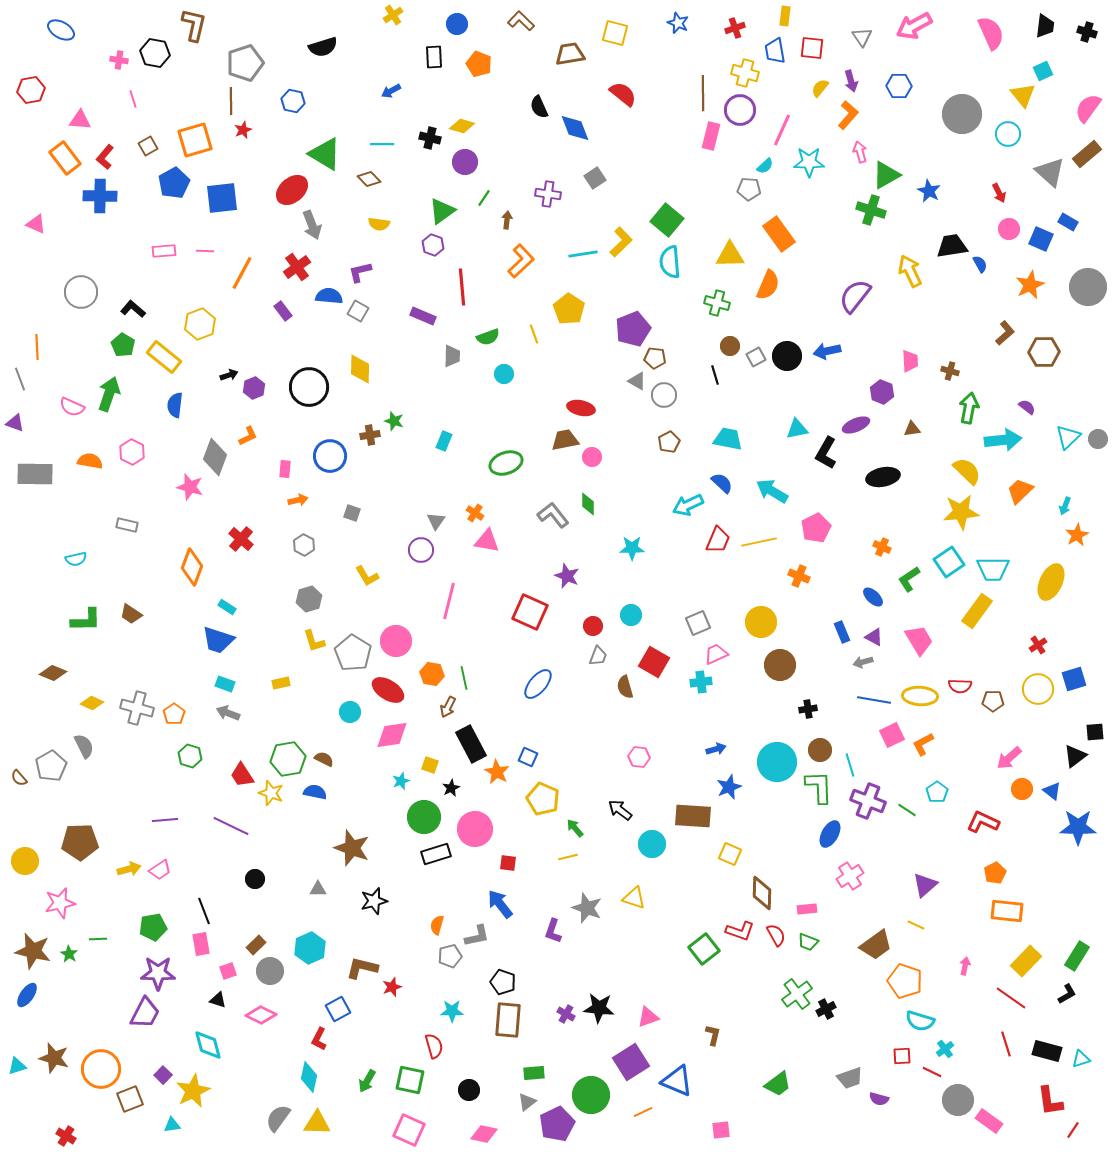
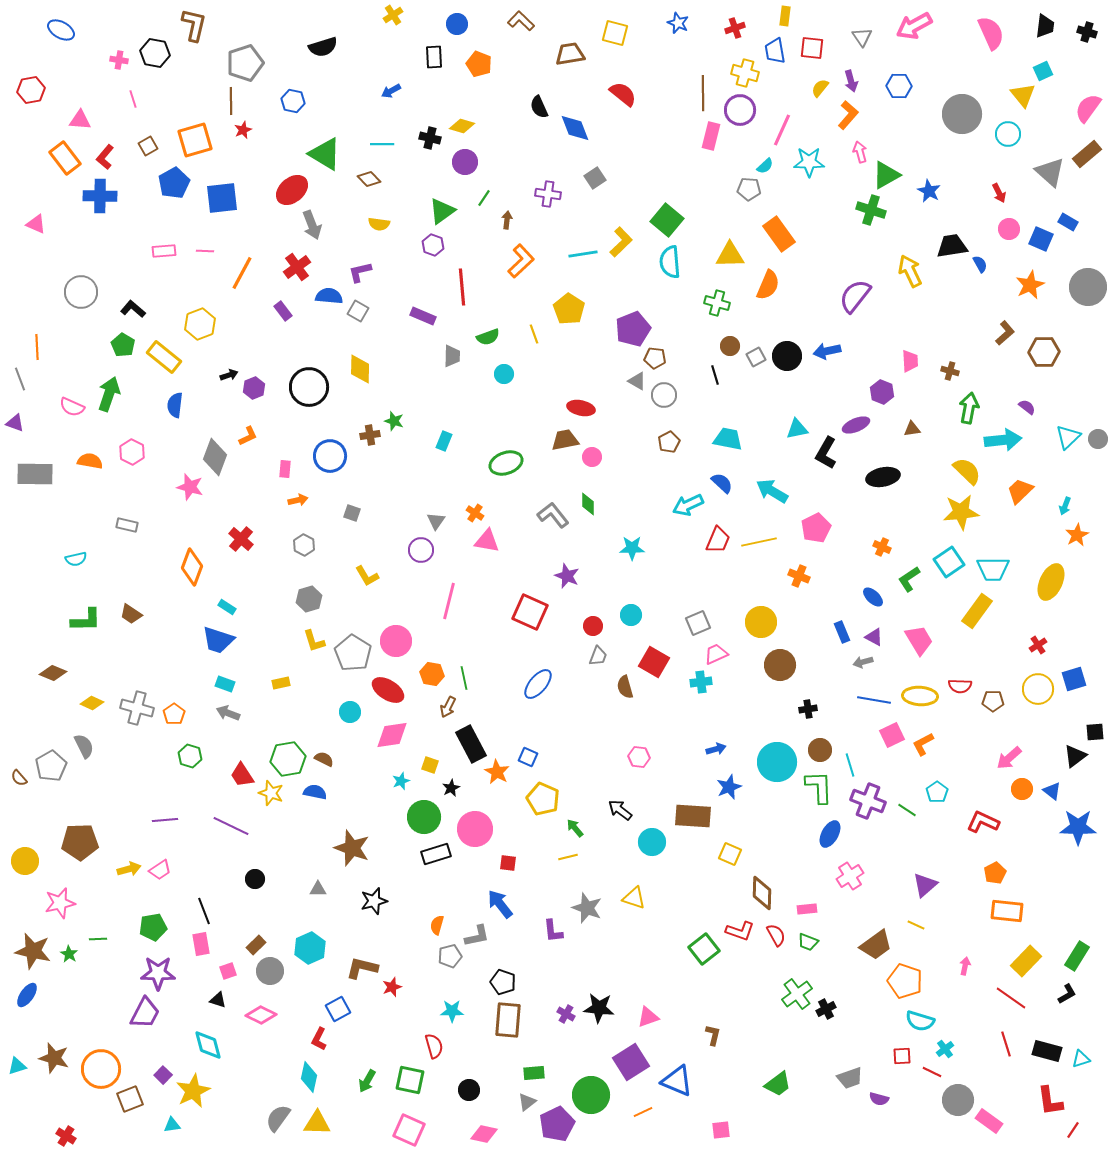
cyan circle at (652, 844): moved 2 px up
purple L-shape at (553, 931): rotated 25 degrees counterclockwise
